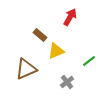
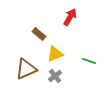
brown rectangle: moved 1 px left, 1 px up
yellow triangle: moved 1 px left, 3 px down
green line: rotated 56 degrees clockwise
gray cross: moved 12 px left, 6 px up
